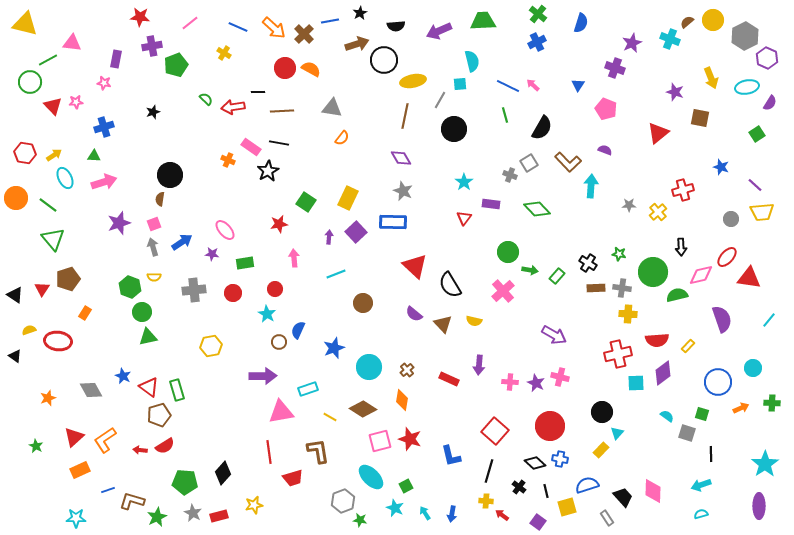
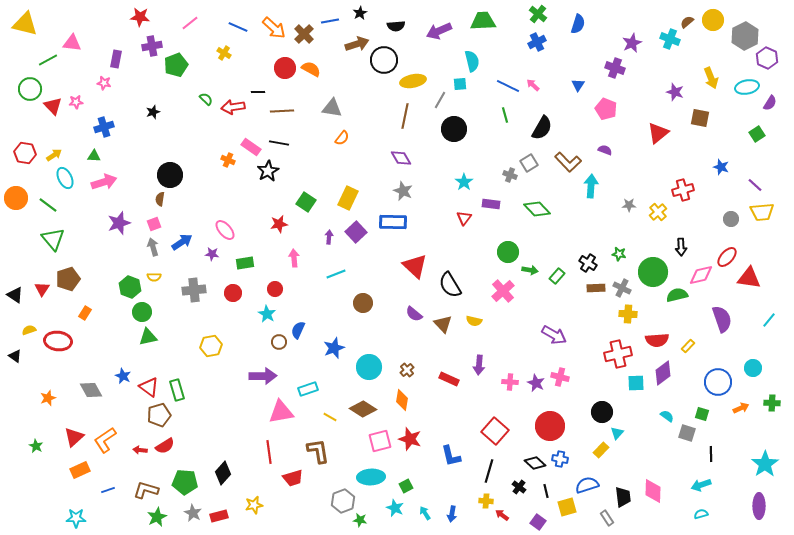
blue semicircle at (581, 23): moved 3 px left, 1 px down
green circle at (30, 82): moved 7 px down
gray cross at (622, 288): rotated 18 degrees clockwise
cyan ellipse at (371, 477): rotated 48 degrees counterclockwise
black trapezoid at (623, 497): rotated 35 degrees clockwise
brown L-shape at (132, 501): moved 14 px right, 11 px up
